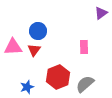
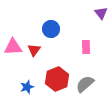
purple triangle: rotated 32 degrees counterclockwise
blue circle: moved 13 px right, 2 px up
pink rectangle: moved 2 px right
red hexagon: moved 1 px left, 2 px down
